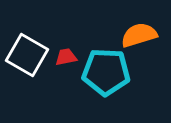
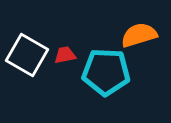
red trapezoid: moved 1 px left, 2 px up
